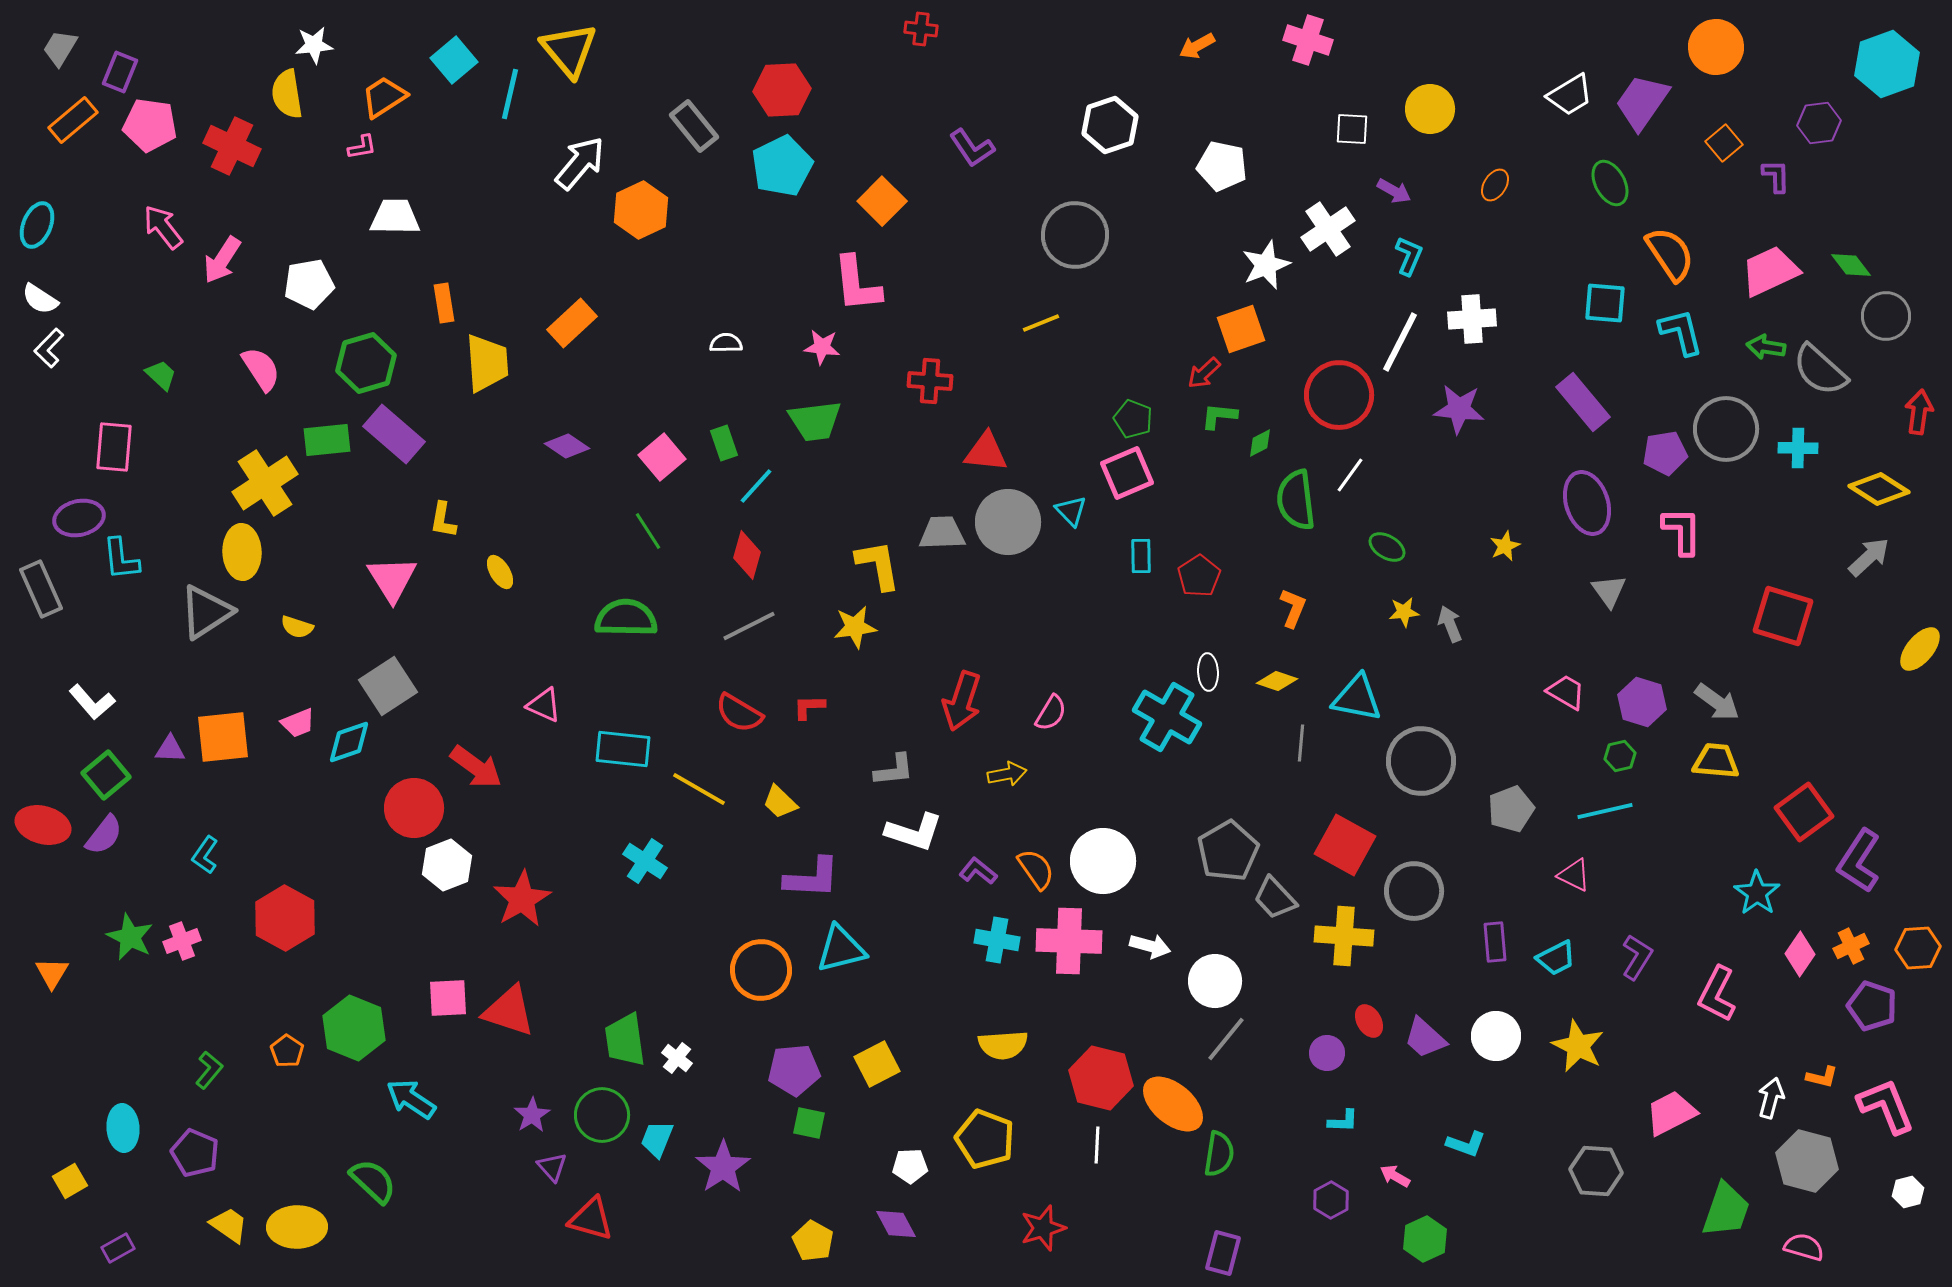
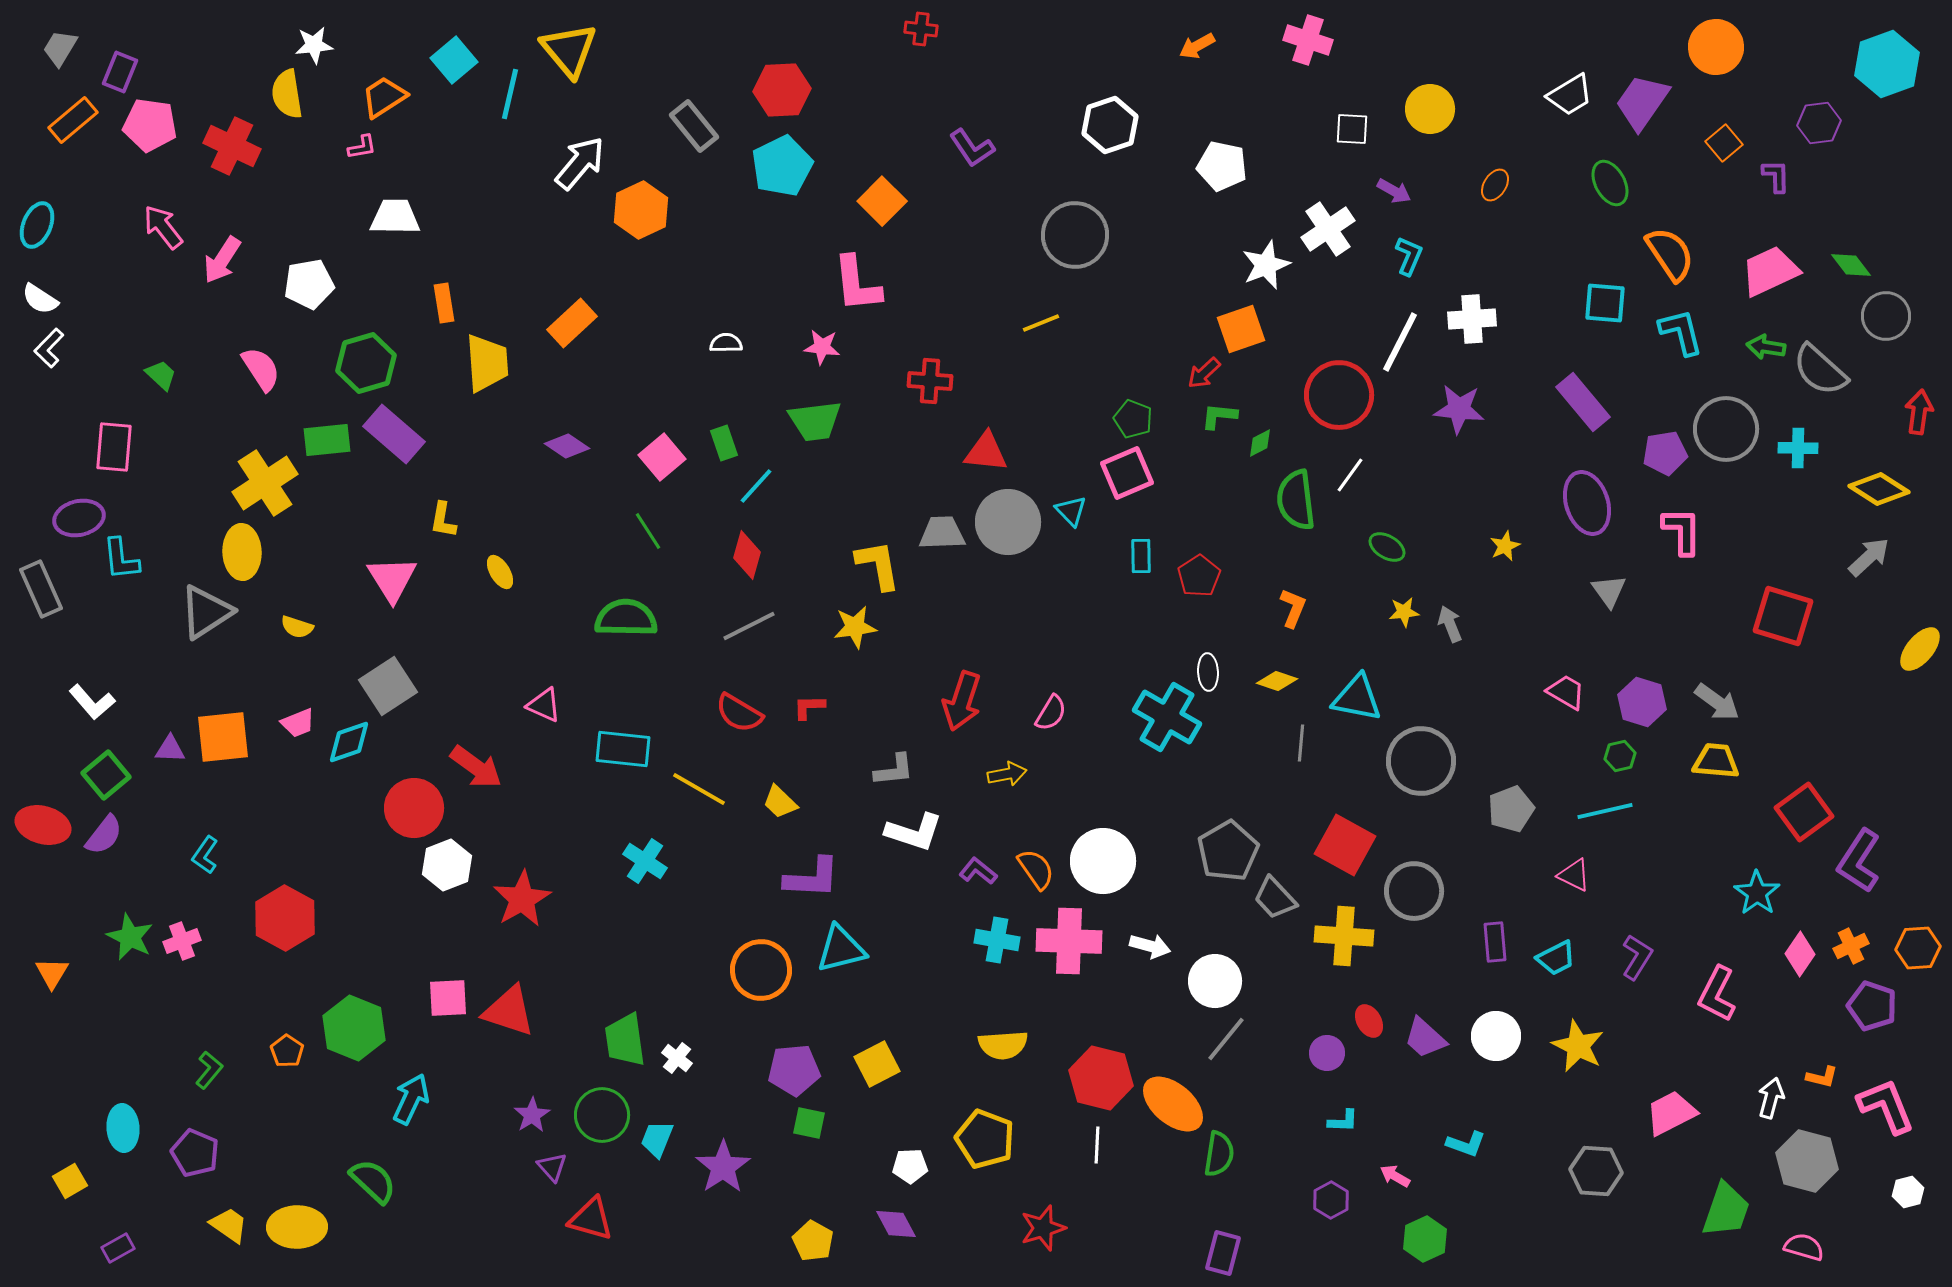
cyan arrow at (411, 1099): rotated 81 degrees clockwise
